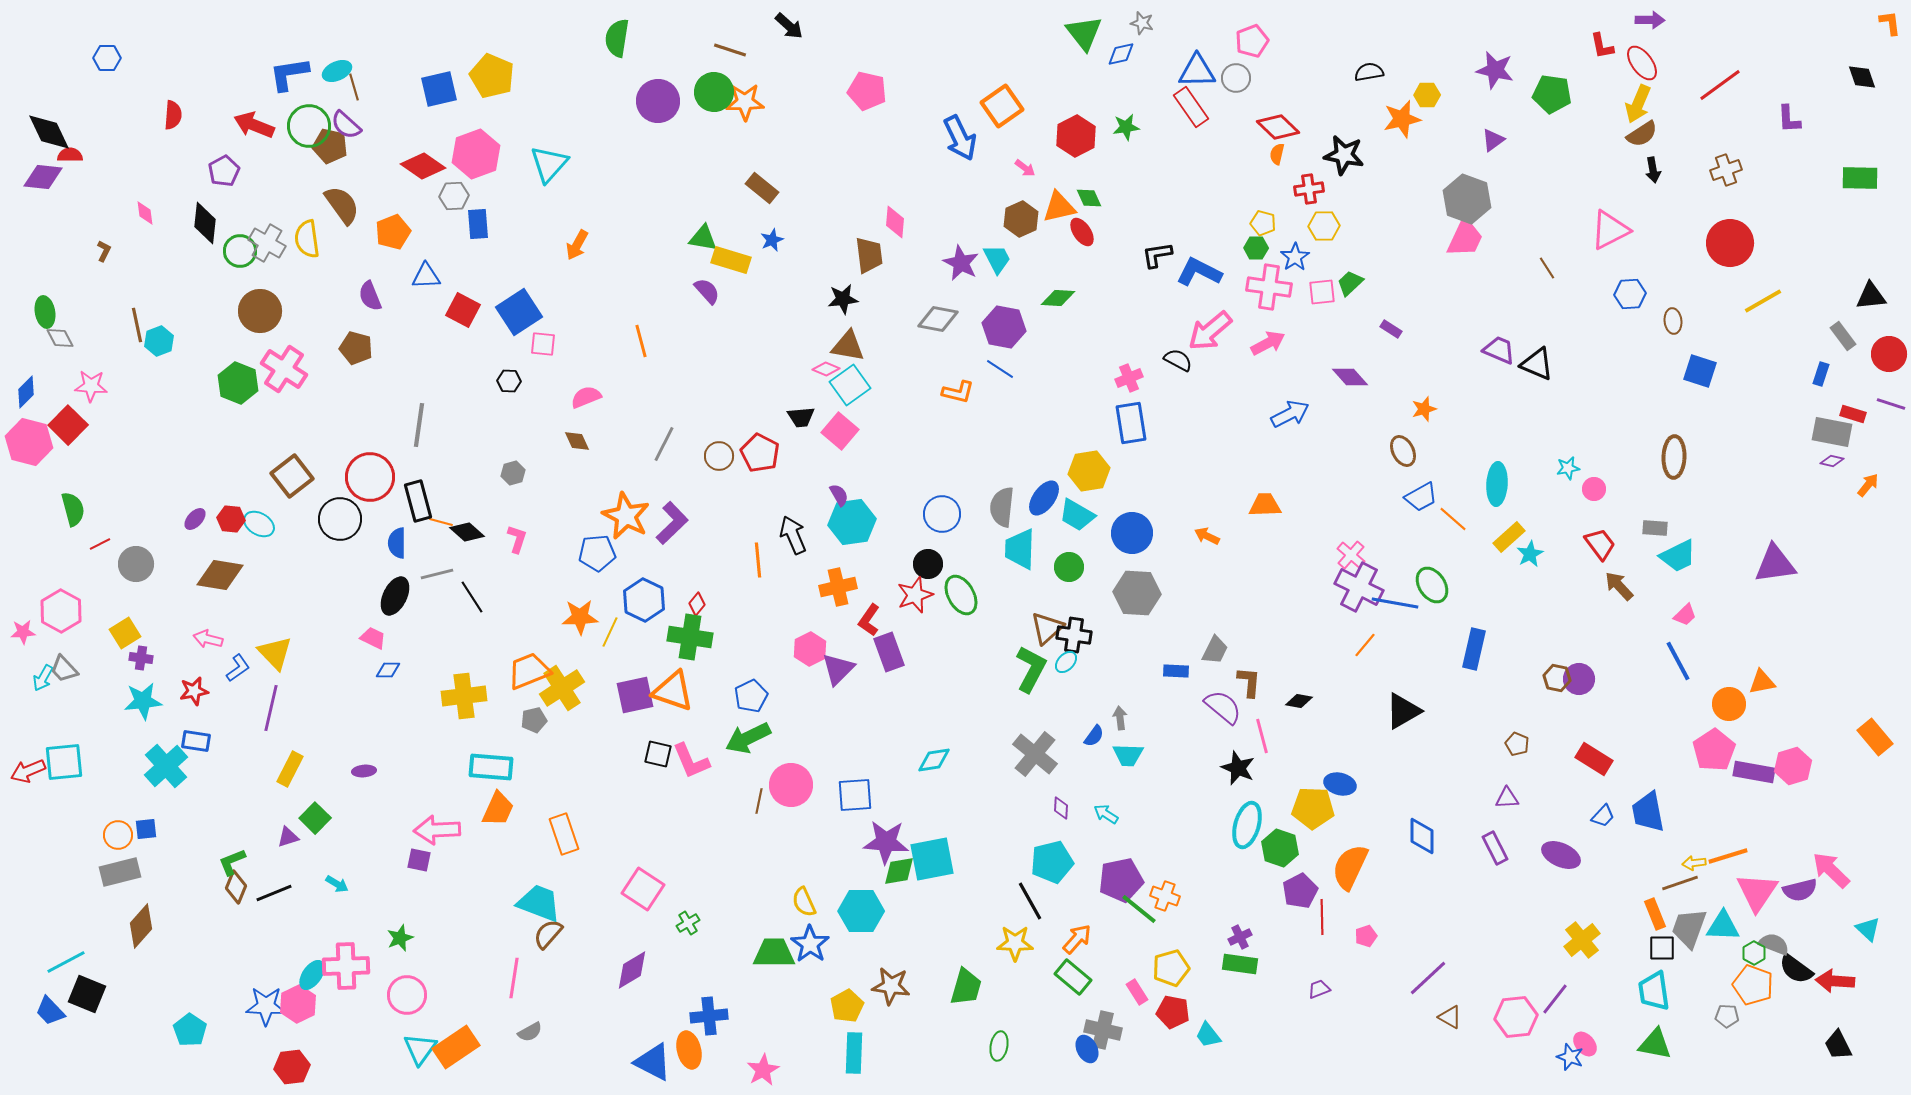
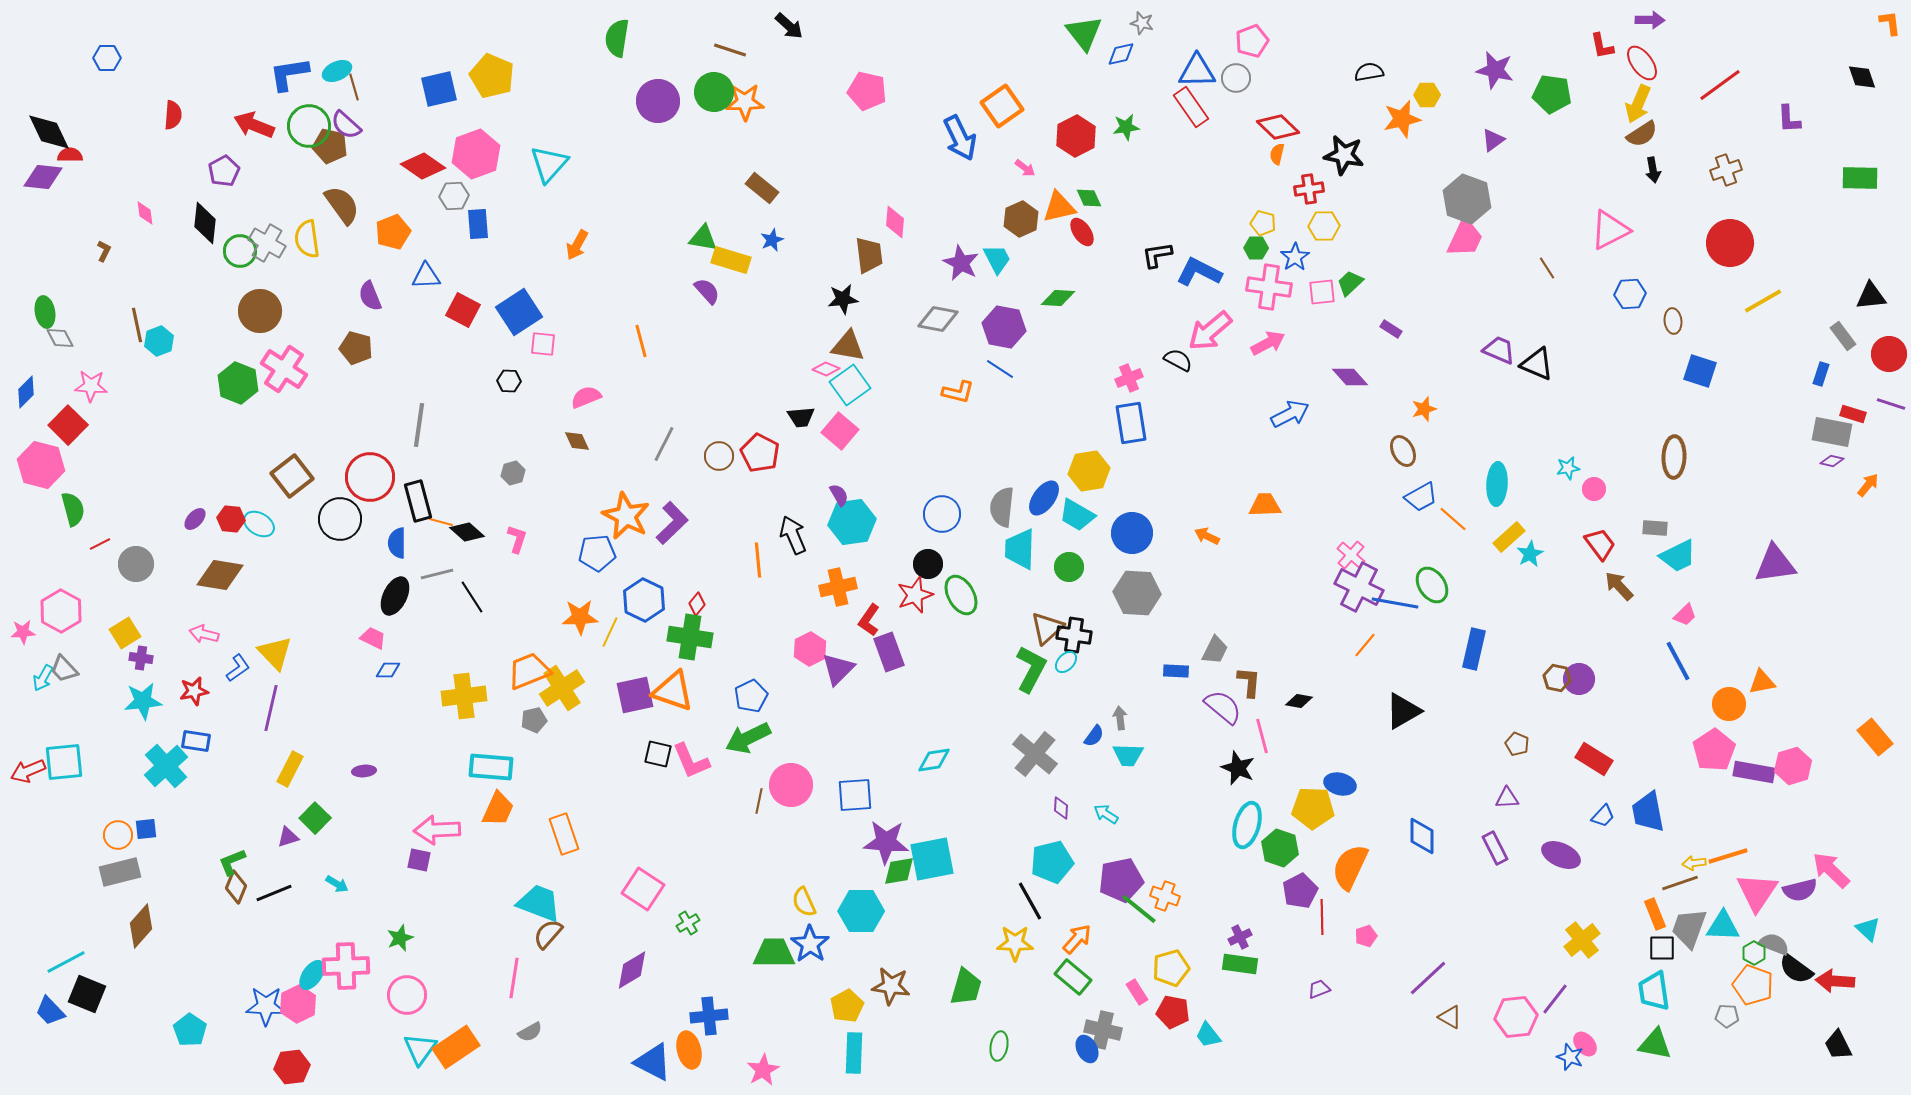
pink hexagon at (29, 442): moved 12 px right, 23 px down
pink arrow at (208, 639): moved 4 px left, 5 px up
